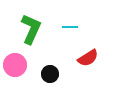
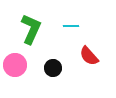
cyan line: moved 1 px right, 1 px up
red semicircle: moved 1 px right, 2 px up; rotated 80 degrees clockwise
black circle: moved 3 px right, 6 px up
